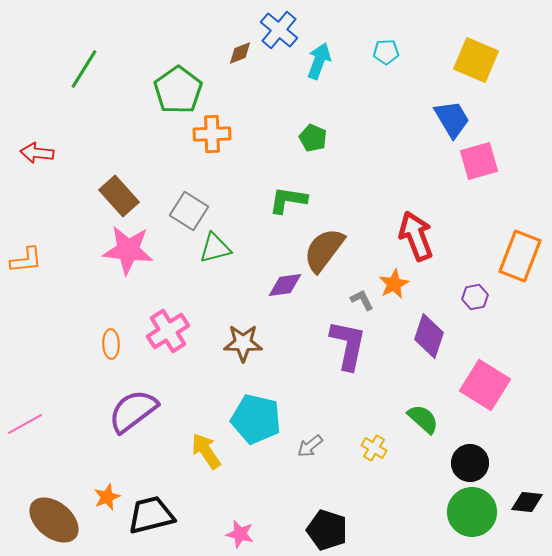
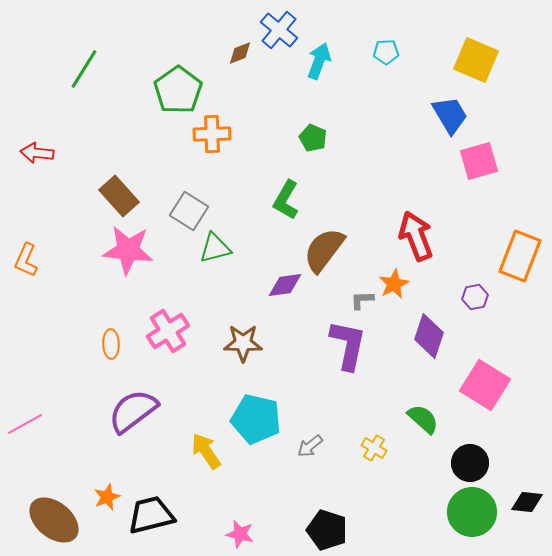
blue trapezoid at (452, 119): moved 2 px left, 4 px up
green L-shape at (288, 200): moved 2 px left; rotated 69 degrees counterclockwise
orange L-shape at (26, 260): rotated 120 degrees clockwise
gray L-shape at (362, 300): rotated 65 degrees counterclockwise
